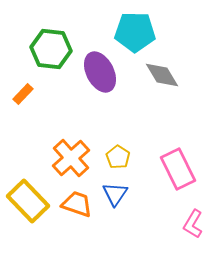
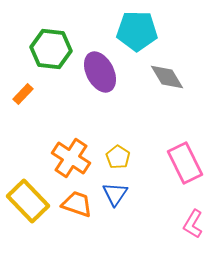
cyan pentagon: moved 2 px right, 1 px up
gray diamond: moved 5 px right, 2 px down
orange cross: rotated 15 degrees counterclockwise
pink rectangle: moved 7 px right, 6 px up
